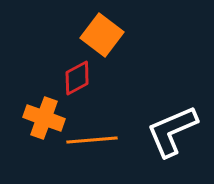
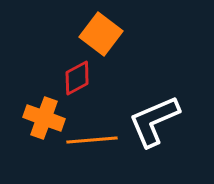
orange square: moved 1 px left, 1 px up
white L-shape: moved 18 px left, 10 px up
